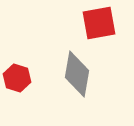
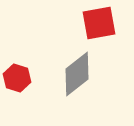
gray diamond: rotated 42 degrees clockwise
